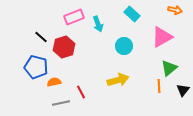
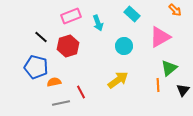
orange arrow: rotated 32 degrees clockwise
pink rectangle: moved 3 px left, 1 px up
cyan arrow: moved 1 px up
pink triangle: moved 2 px left
red hexagon: moved 4 px right, 1 px up
yellow arrow: rotated 20 degrees counterclockwise
orange line: moved 1 px left, 1 px up
